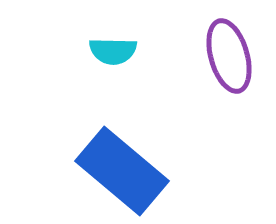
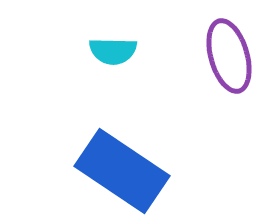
blue rectangle: rotated 6 degrees counterclockwise
